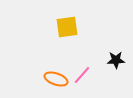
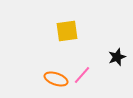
yellow square: moved 4 px down
black star: moved 1 px right, 3 px up; rotated 18 degrees counterclockwise
